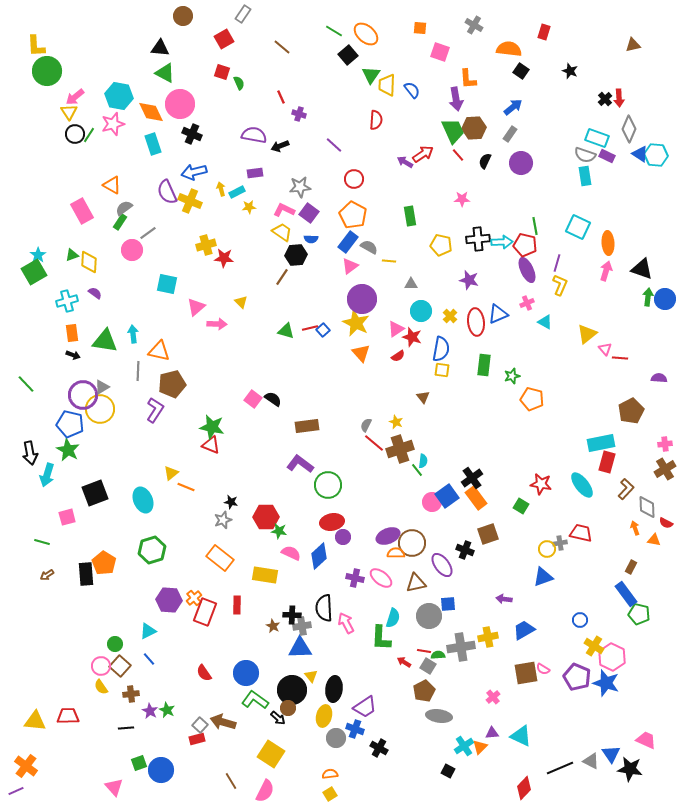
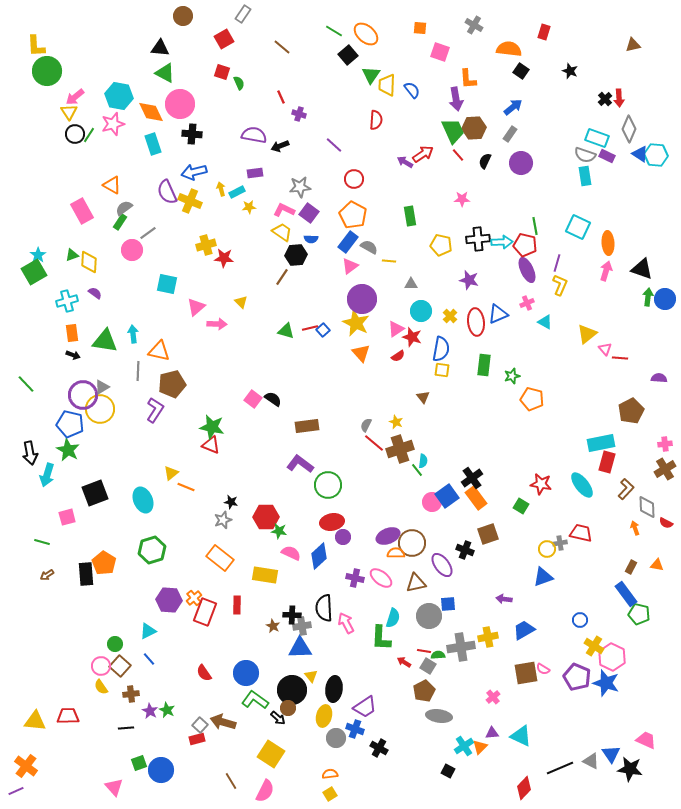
black cross at (192, 134): rotated 18 degrees counterclockwise
orange triangle at (654, 540): moved 3 px right, 25 px down
